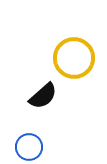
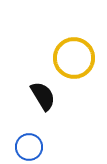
black semicircle: rotated 80 degrees counterclockwise
